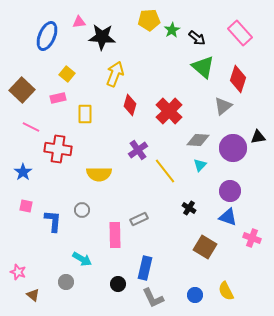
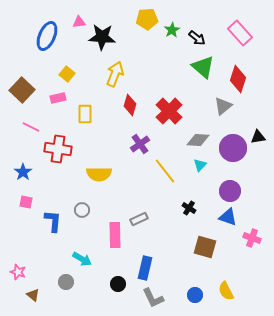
yellow pentagon at (149, 20): moved 2 px left, 1 px up
purple cross at (138, 150): moved 2 px right, 6 px up
pink square at (26, 206): moved 4 px up
brown square at (205, 247): rotated 15 degrees counterclockwise
